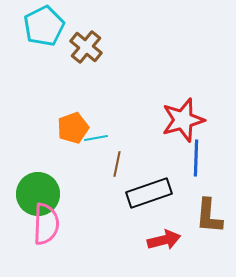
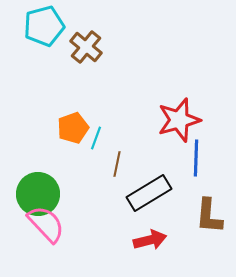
cyan pentagon: rotated 12 degrees clockwise
red star: moved 4 px left
cyan line: rotated 60 degrees counterclockwise
black rectangle: rotated 12 degrees counterclockwise
pink semicircle: rotated 45 degrees counterclockwise
red arrow: moved 14 px left
